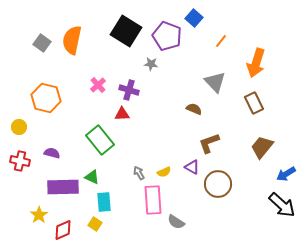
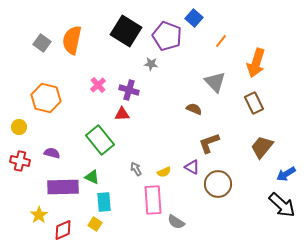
gray arrow: moved 3 px left, 4 px up
